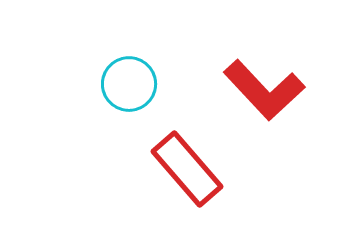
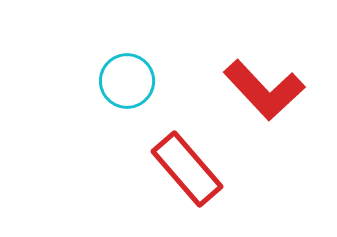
cyan circle: moved 2 px left, 3 px up
